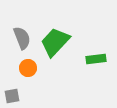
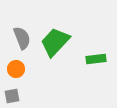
orange circle: moved 12 px left, 1 px down
